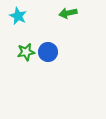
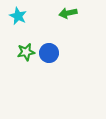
blue circle: moved 1 px right, 1 px down
